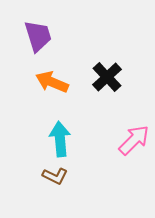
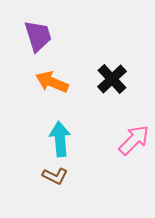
black cross: moved 5 px right, 2 px down
